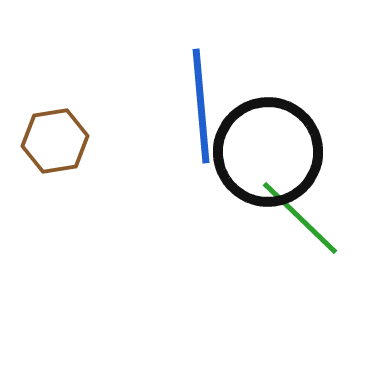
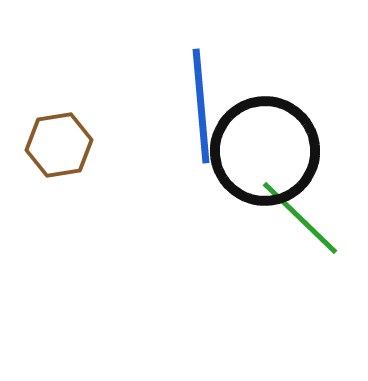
brown hexagon: moved 4 px right, 4 px down
black circle: moved 3 px left, 1 px up
